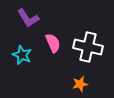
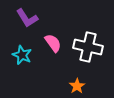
purple L-shape: moved 1 px left
pink semicircle: rotated 12 degrees counterclockwise
orange star: moved 3 px left, 2 px down; rotated 21 degrees counterclockwise
